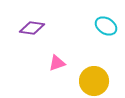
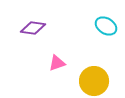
purple diamond: moved 1 px right
